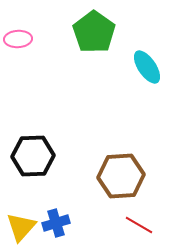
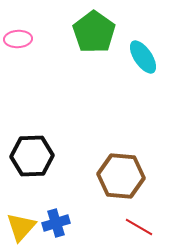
cyan ellipse: moved 4 px left, 10 px up
black hexagon: moved 1 px left
brown hexagon: rotated 9 degrees clockwise
red line: moved 2 px down
